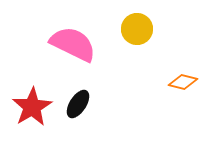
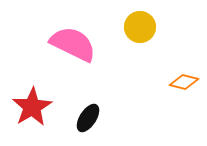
yellow circle: moved 3 px right, 2 px up
orange diamond: moved 1 px right
black ellipse: moved 10 px right, 14 px down
